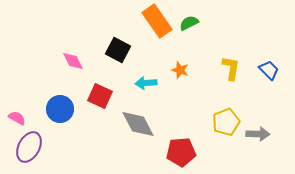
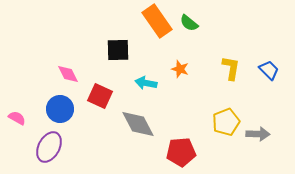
green semicircle: rotated 114 degrees counterclockwise
black square: rotated 30 degrees counterclockwise
pink diamond: moved 5 px left, 13 px down
orange star: moved 1 px up
cyan arrow: rotated 15 degrees clockwise
purple ellipse: moved 20 px right
